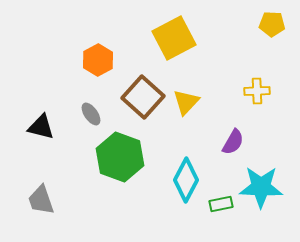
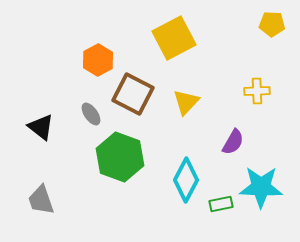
brown square: moved 10 px left, 3 px up; rotated 15 degrees counterclockwise
black triangle: rotated 24 degrees clockwise
